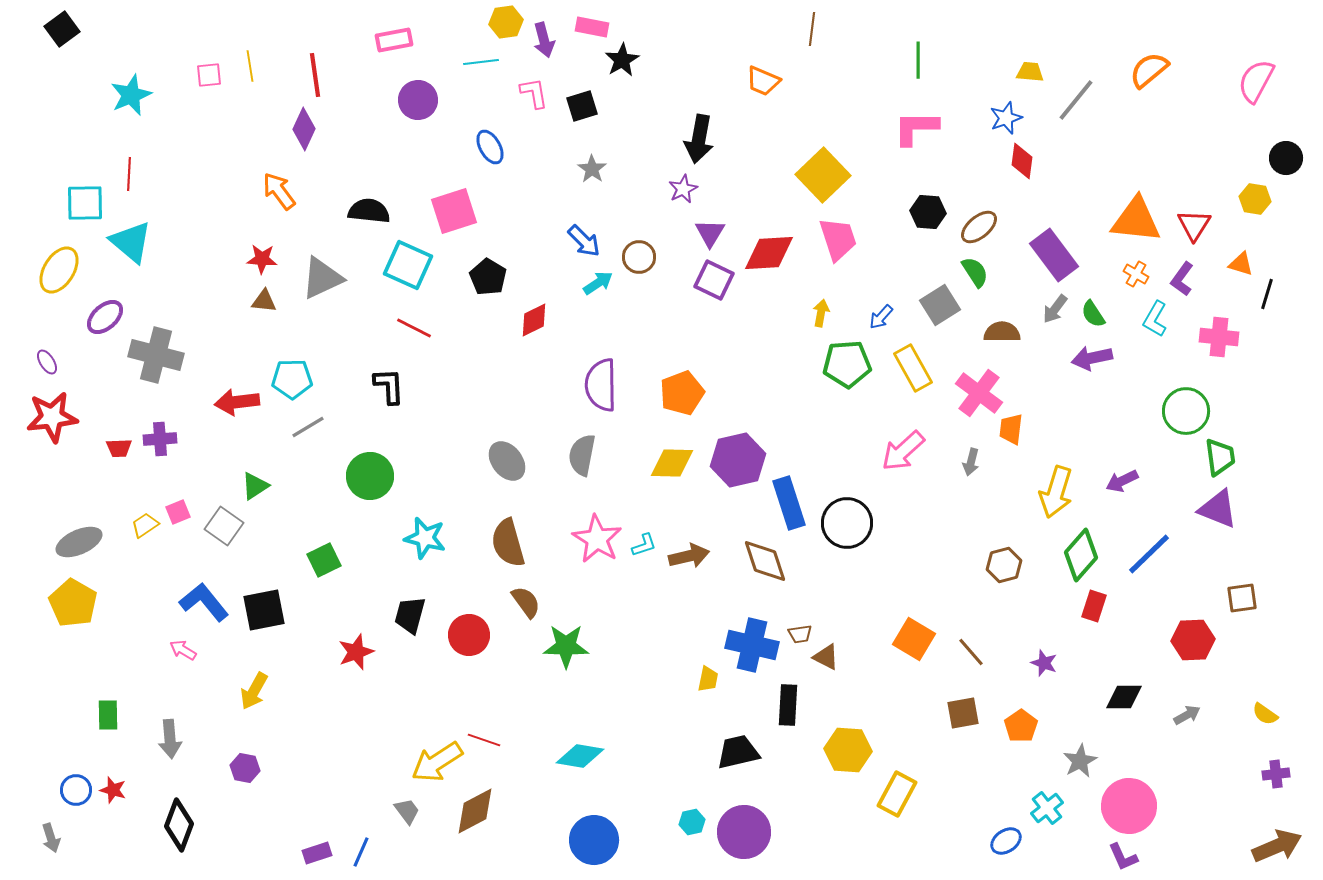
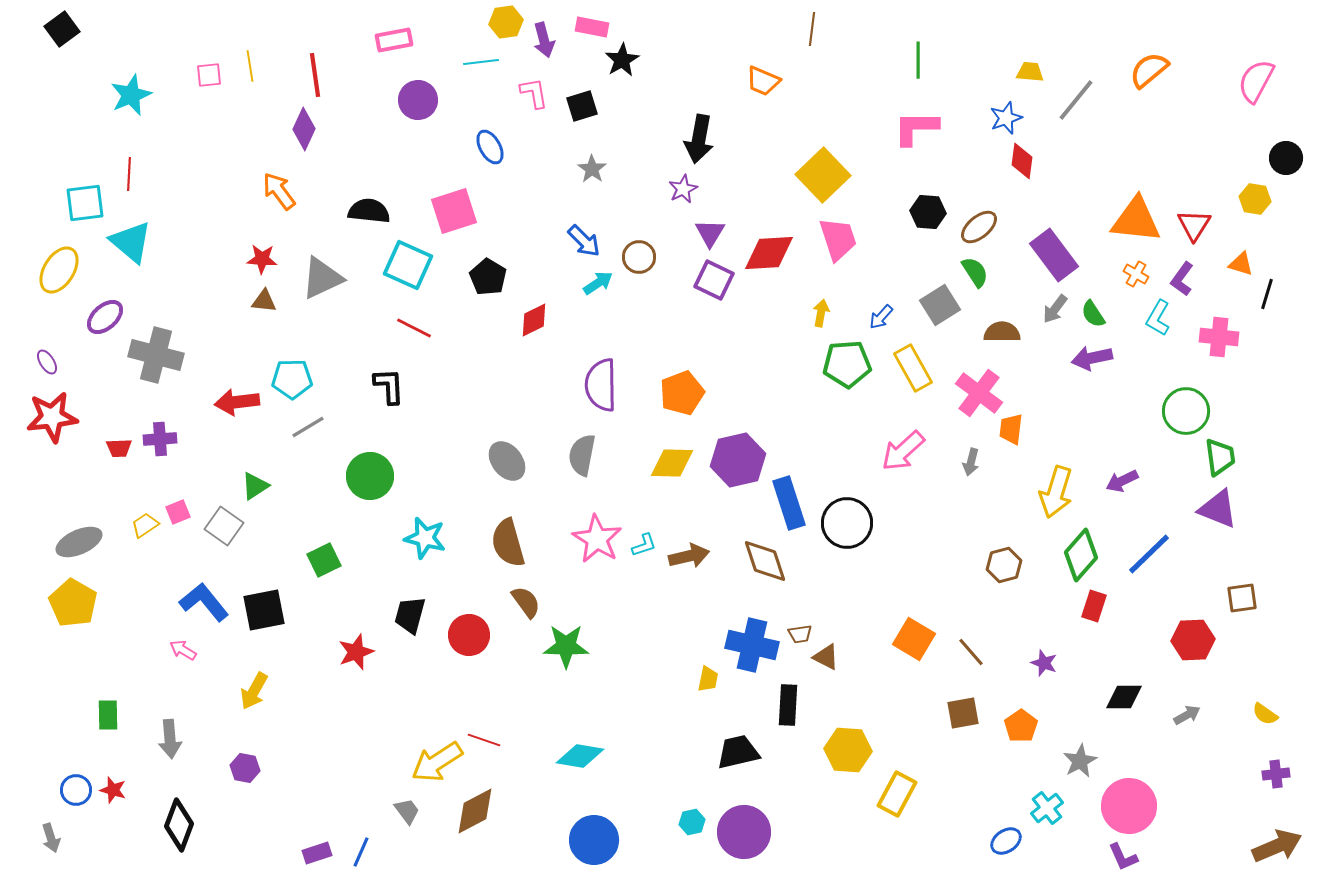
cyan square at (85, 203): rotated 6 degrees counterclockwise
cyan L-shape at (1155, 319): moved 3 px right, 1 px up
